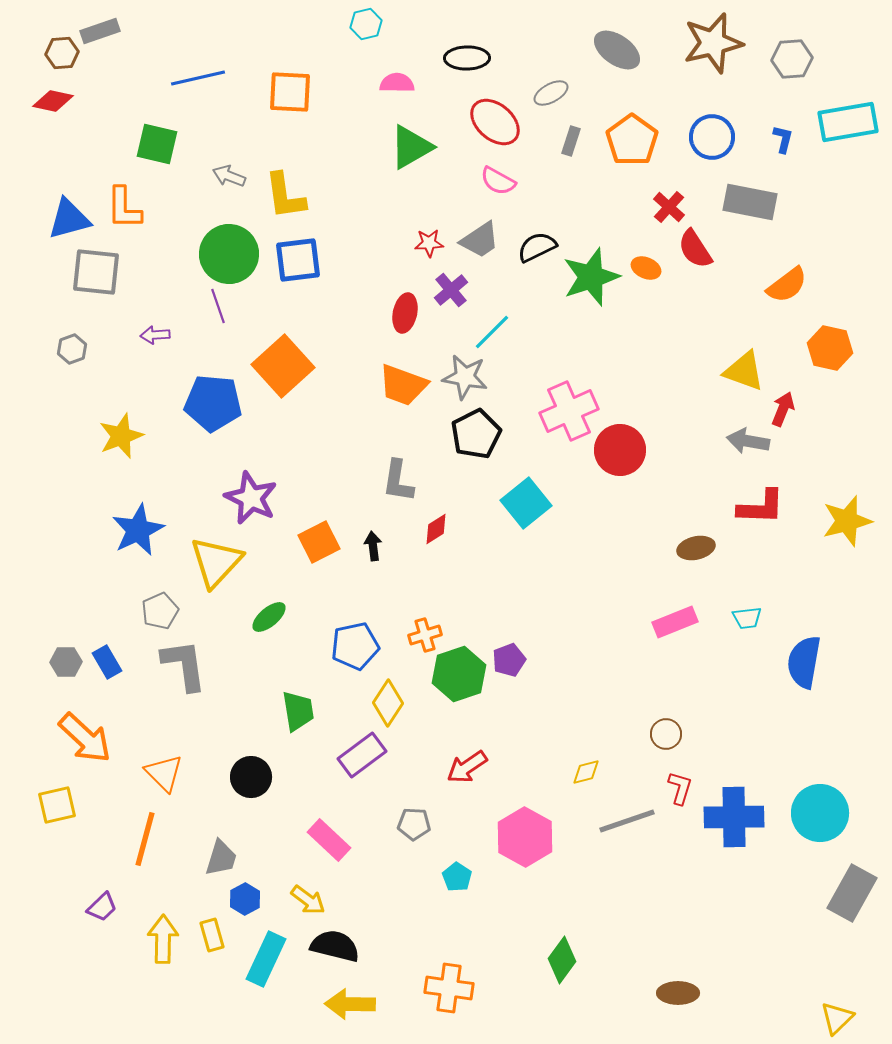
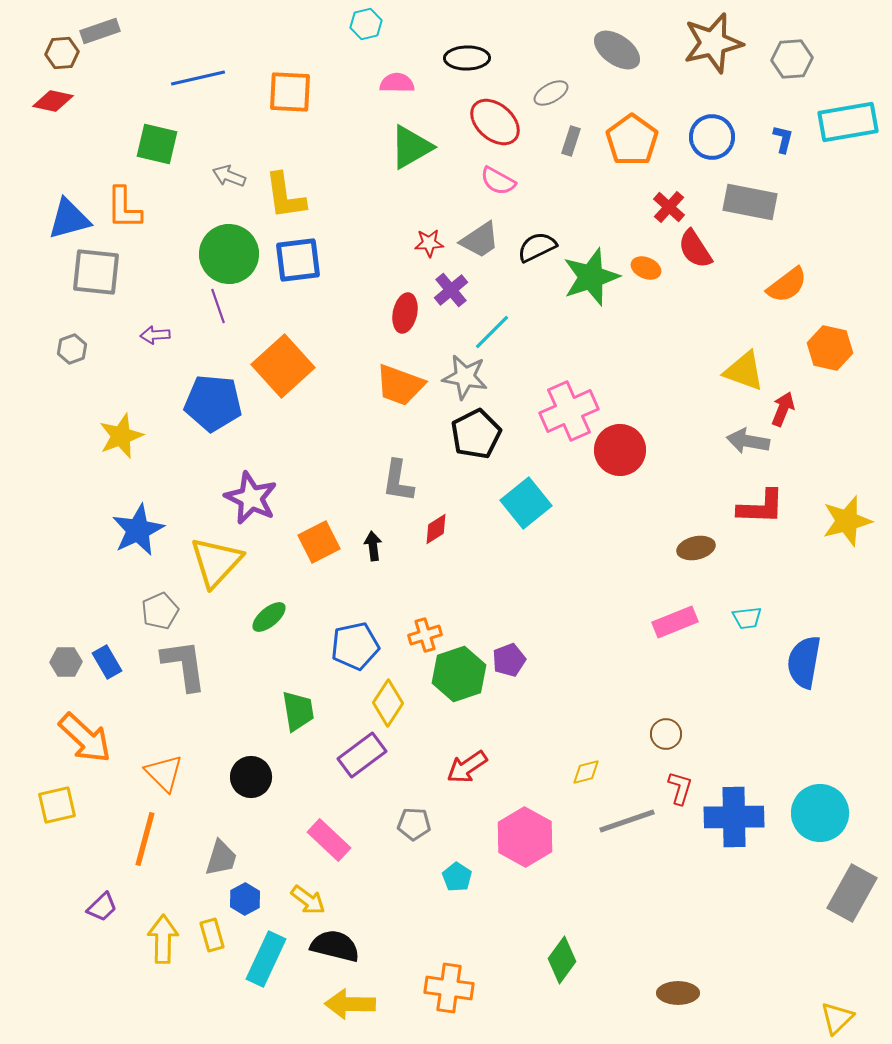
orange trapezoid at (403, 385): moved 3 px left
